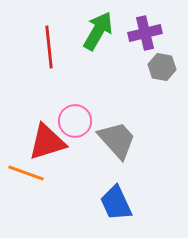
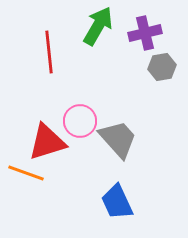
green arrow: moved 5 px up
red line: moved 5 px down
gray hexagon: rotated 20 degrees counterclockwise
pink circle: moved 5 px right
gray trapezoid: moved 1 px right, 1 px up
blue trapezoid: moved 1 px right, 1 px up
